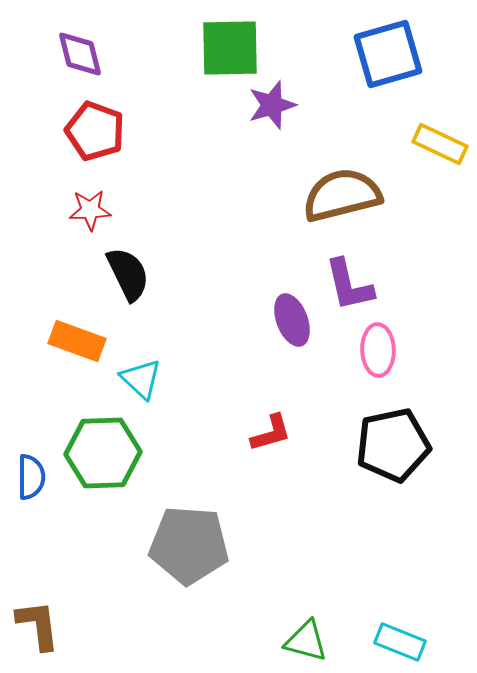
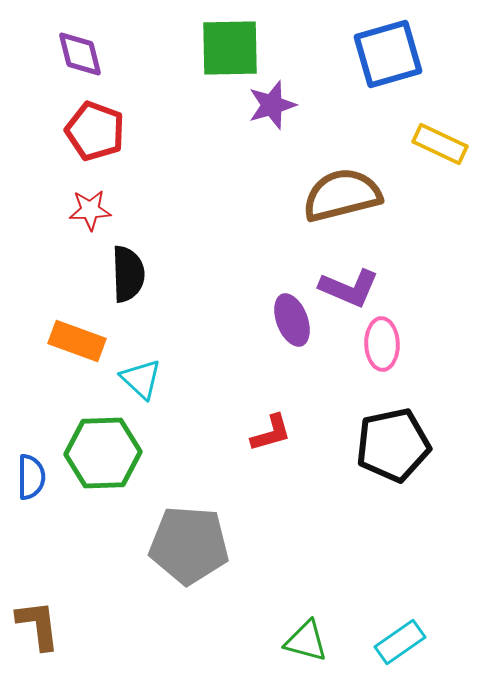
black semicircle: rotated 24 degrees clockwise
purple L-shape: moved 3 px down; rotated 54 degrees counterclockwise
pink ellipse: moved 4 px right, 6 px up
cyan rectangle: rotated 57 degrees counterclockwise
